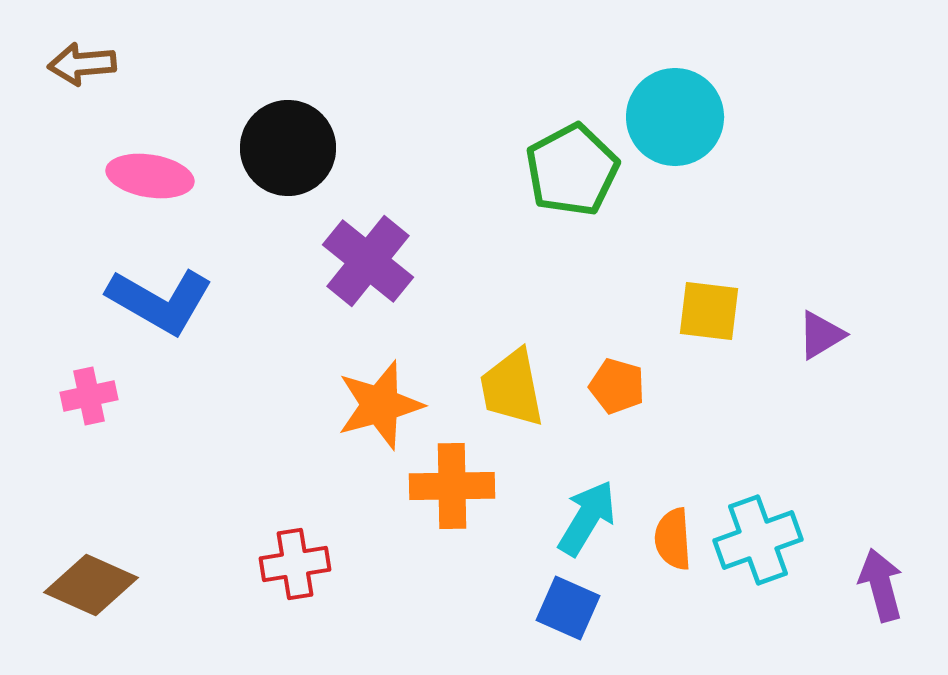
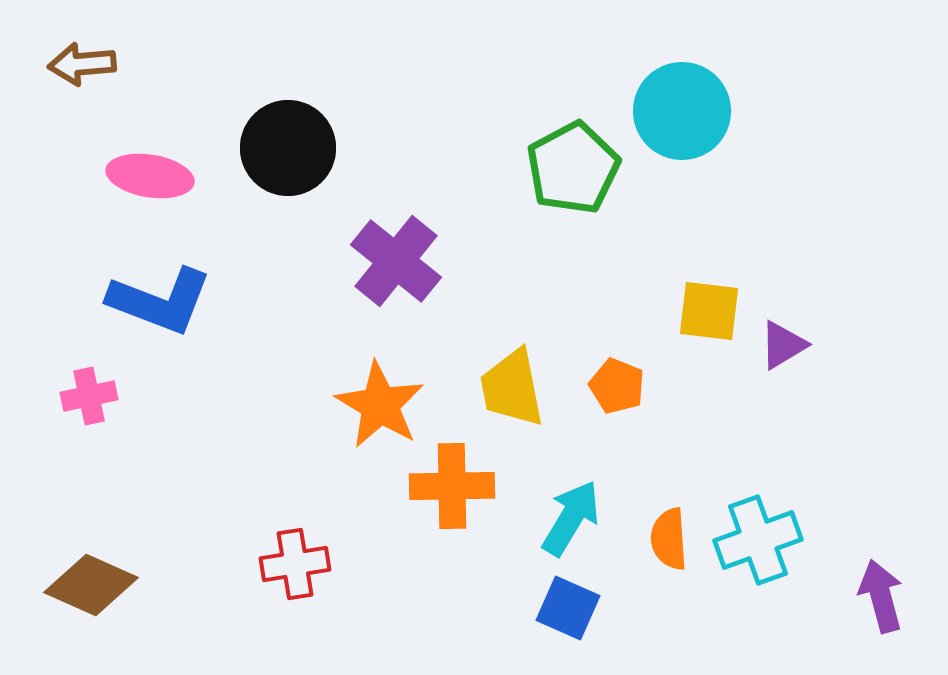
cyan circle: moved 7 px right, 6 px up
green pentagon: moved 1 px right, 2 px up
purple cross: moved 28 px right
blue L-shape: rotated 9 degrees counterclockwise
purple triangle: moved 38 px left, 10 px down
orange pentagon: rotated 6 degrees clockwise
orange star: rotated 26 degrees counterclockwise
cyan arrow: moved 16 px left
orange semicircle: moved 4 px left
purple arrow: moved 11 px down
